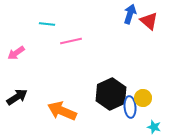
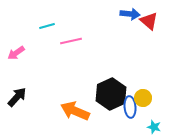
blue arrow: rotated 78 degrees clockwise
cyan line: moved 2 px down; rotated 21 degrees counterclockwise
black arrow: rotated 15 degrees counterclockwise
orange arrow: moved 13 px right
